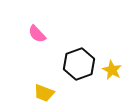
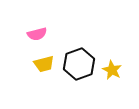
pink semicircle: rotated 60 degrees counterclockwise
yellow trapezoid: moved 29 px up; rotated 35 degrees counterclockwise
